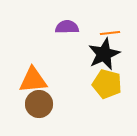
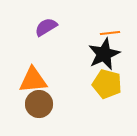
purple semicircle: moved 21 px left; rotated 30 degrees counterclockwise
